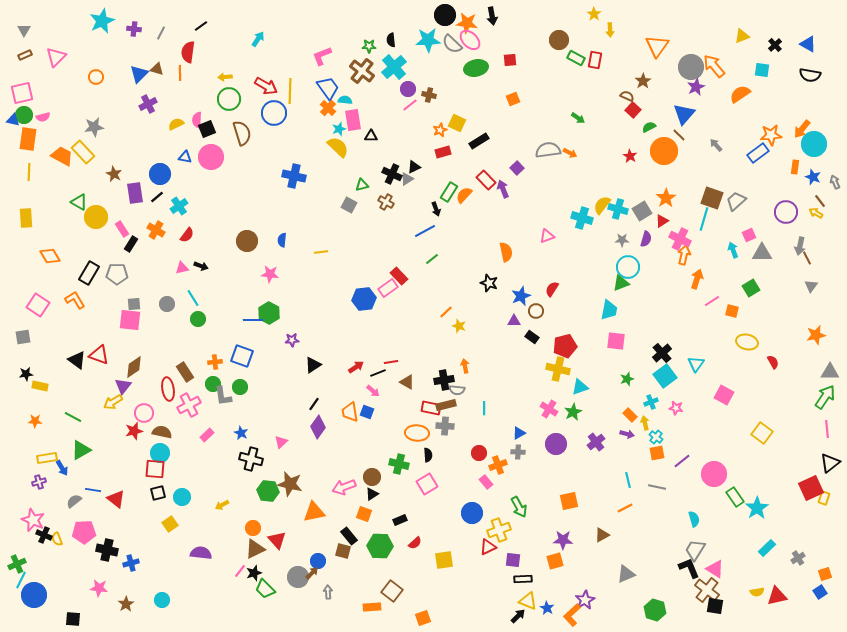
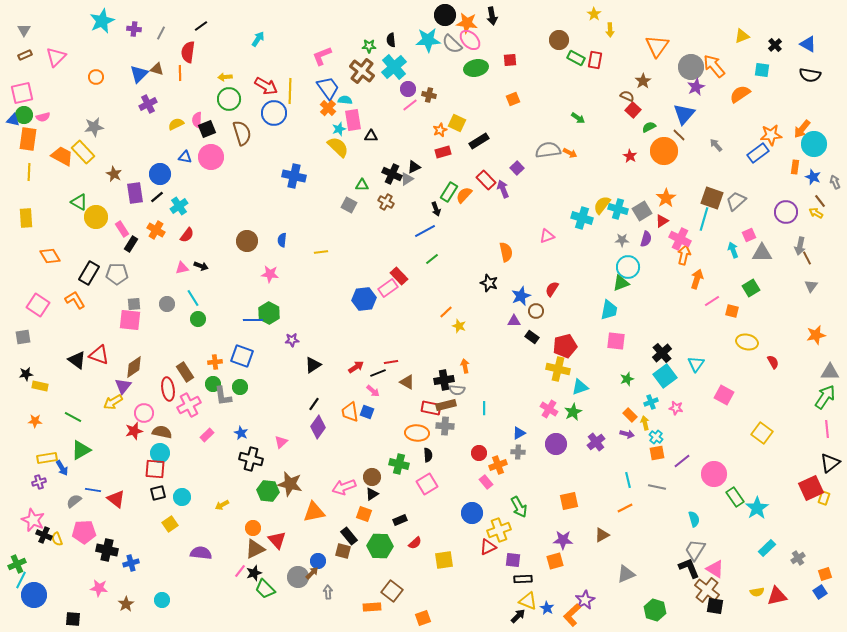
green triangle at (362, 185): rotated 16 degrees clockwise
